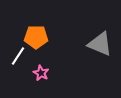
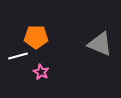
white line: rotated 42 degrees clockwise
pink star: moved 1 px up
